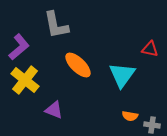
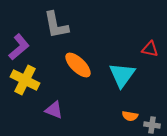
yellow cross: rotated 12 degrees counterclockwise
